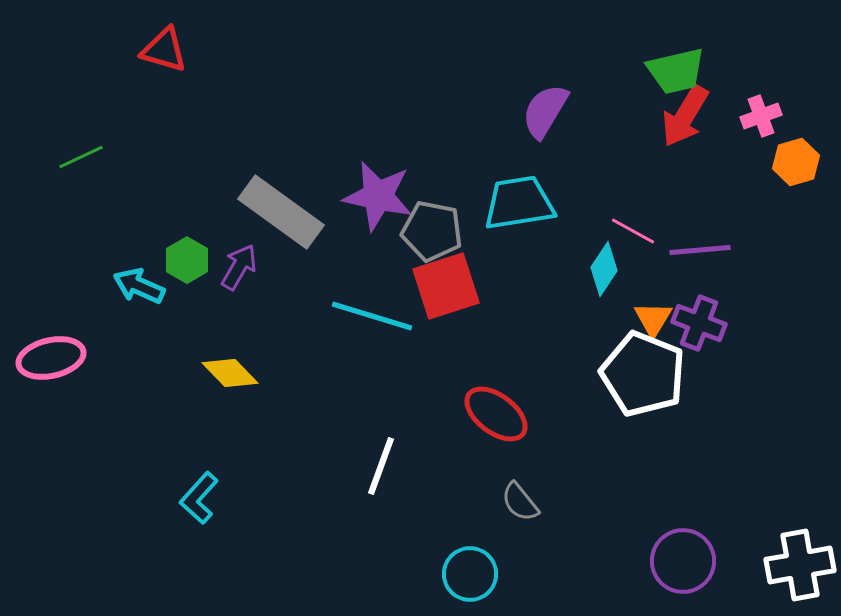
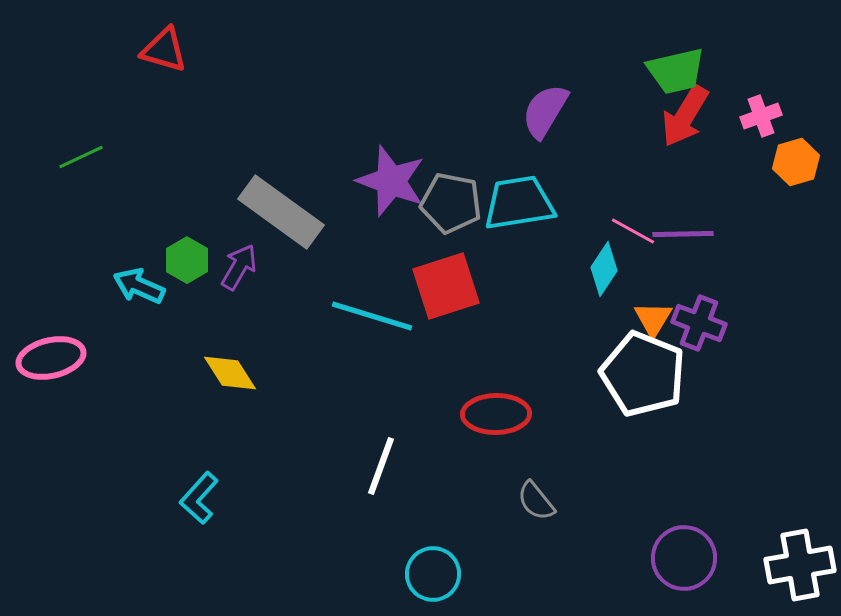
purple star: moved 13 px right, 15 px up; rotated 8 degrees clockwise
gray pentagon: moved 19 px right, 28 px up
purple line: moved 17 px left, 16 px up; rotated 4 degrees clockwise
yellow diamond: rotated 12 degrees clockwise
red ellipse: rotated 38 degrees counterclockwise
gray semicircle: moved 16 px right, 1 px up
purple circle: moved 1 px right, 3 px up
cyan circle: moved 37 px left
